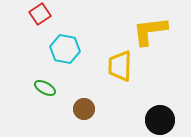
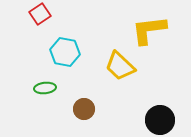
yellow L-shape: moved 1 px left, 1 px up
cyan hexagon: moved 3 px down
yellow trapezoid: rotated 48 degrees counterclockwise
green ellipse: rotated 35 degrees counterclockwise
